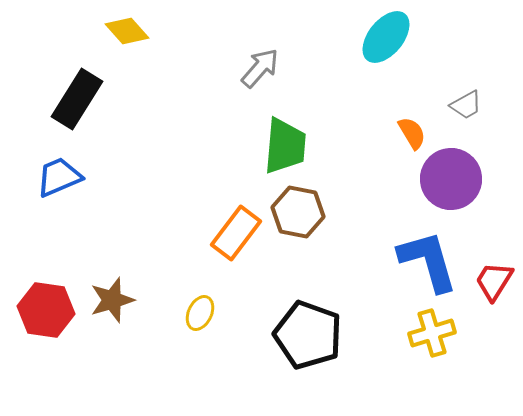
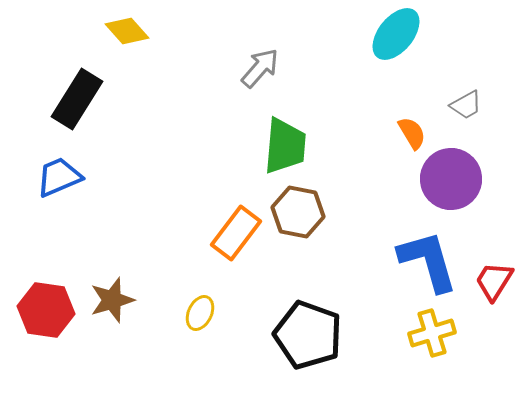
cyan ellipse: moved 10 px right, 3 px up
